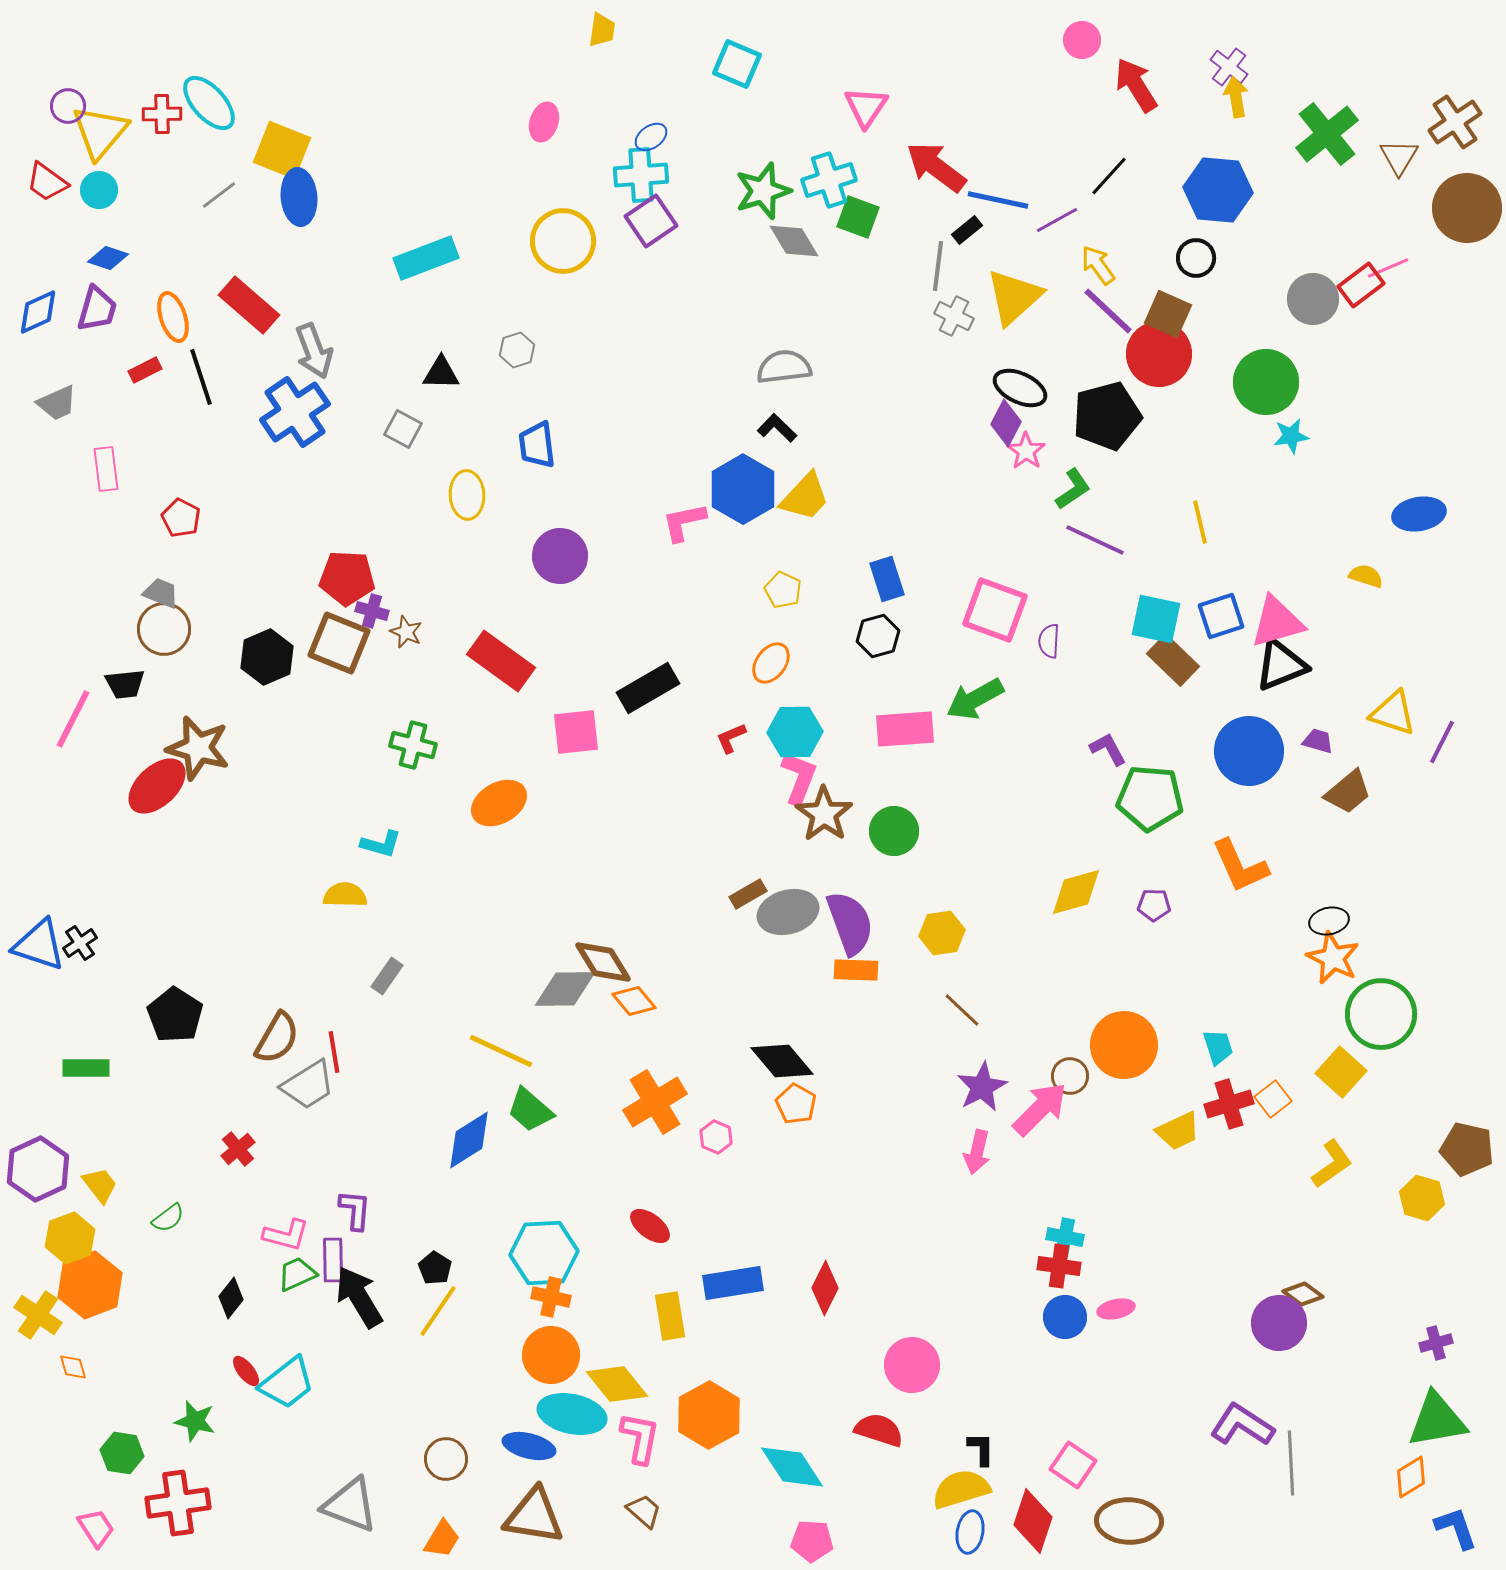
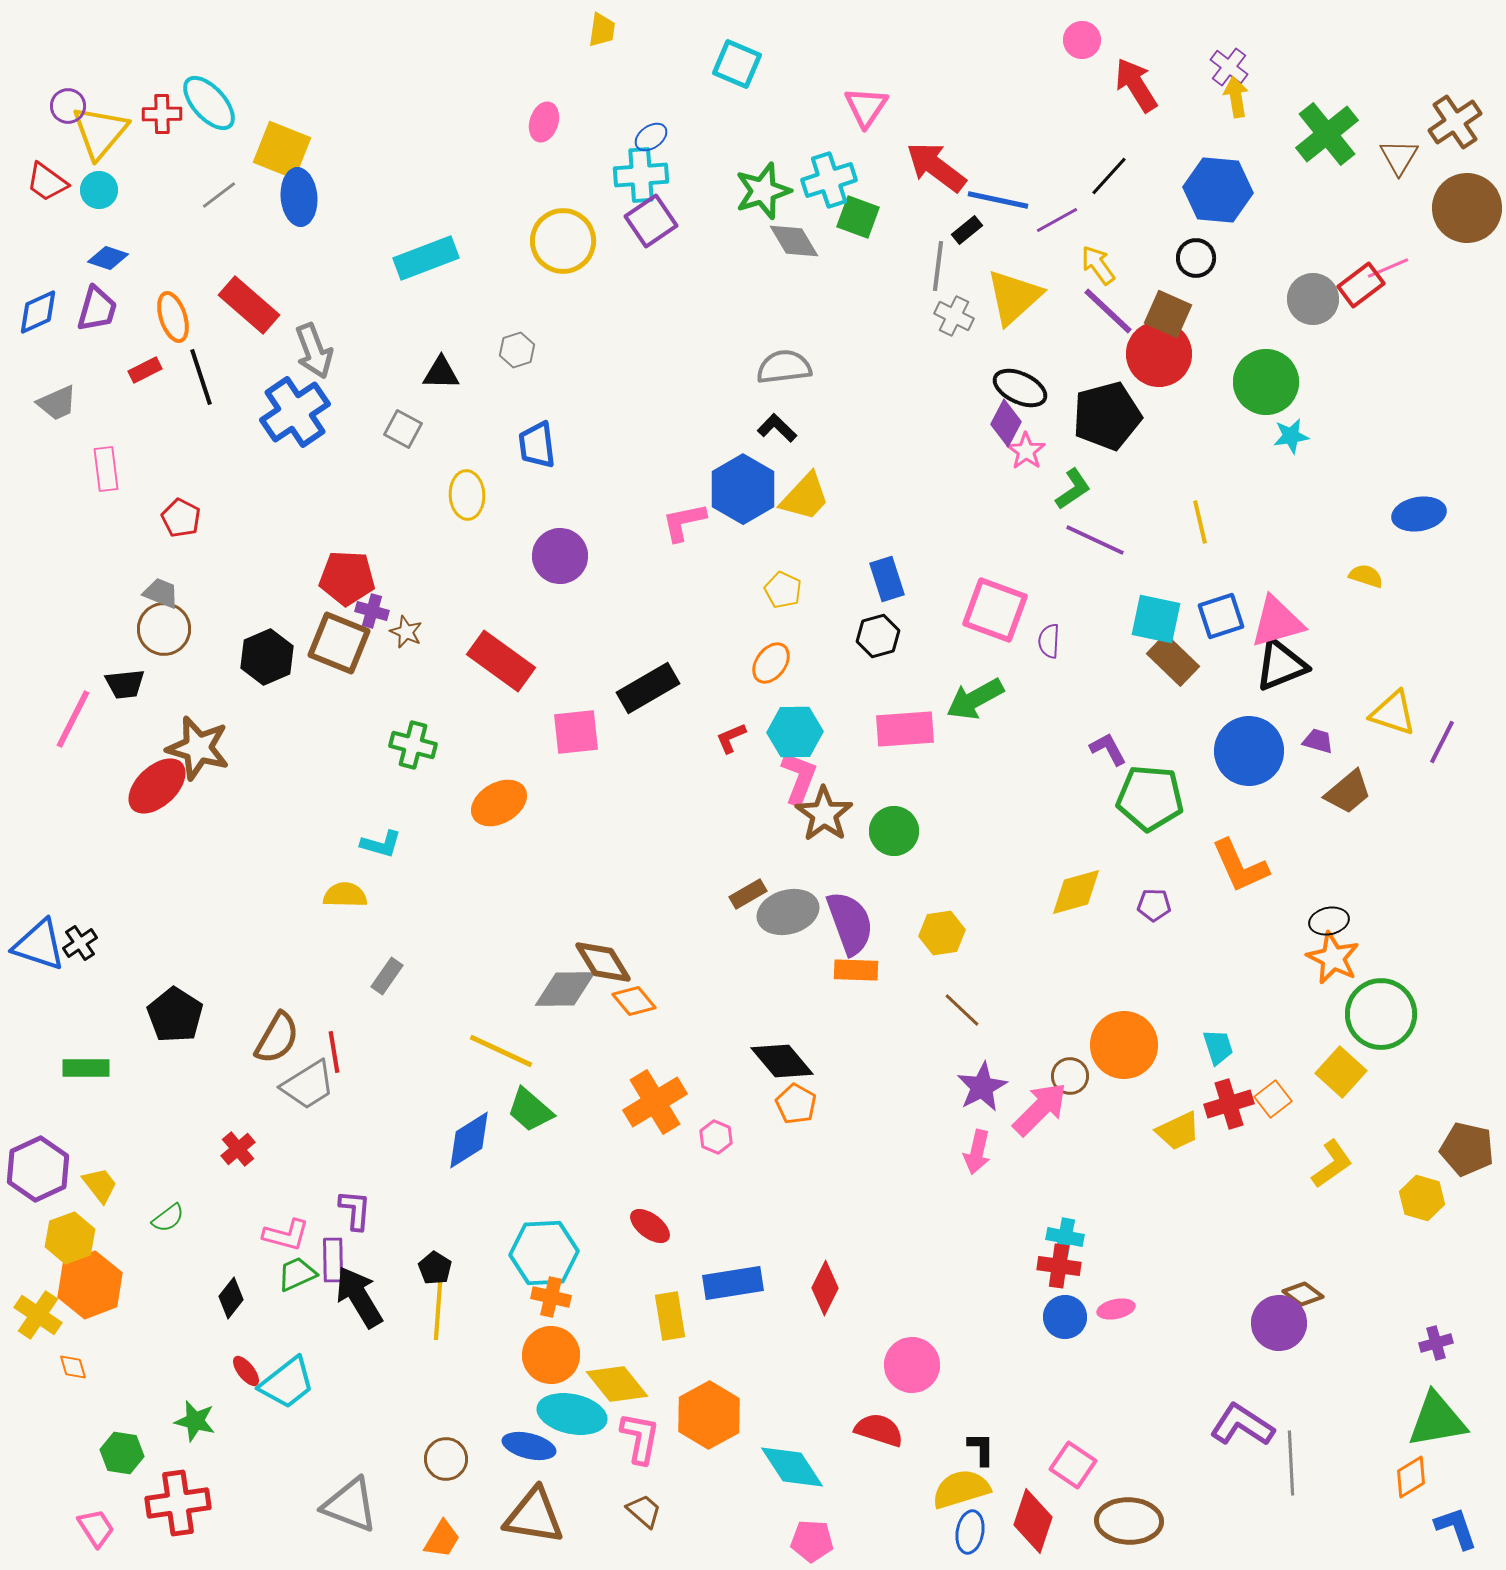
yellow line at (438, 1311): rotated 30 degrees counterclockwise
